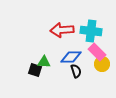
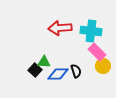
red arrow: moved 2 px left, 2 px up
blue diamond: moved 13 px left, 17 px down
yellow circle: moved 1 px right, 2 px down
black square: rotated 24 degrees clockwise
